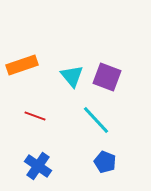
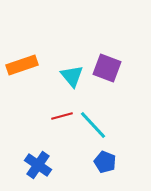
purple square: moved 9 px up
red line: moved 27 px right; rotated 35 degrees counterclockwise
cyan line: moved 3 px left, 5 px down
blue cross: moved 1 px up
